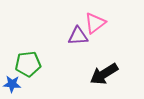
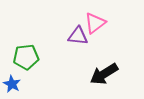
purple triangle: rotated 10 degrees clockwise
green pentagon: moved 2 px left, 7 px up
blue star: rotated 24 degrees clockwise
